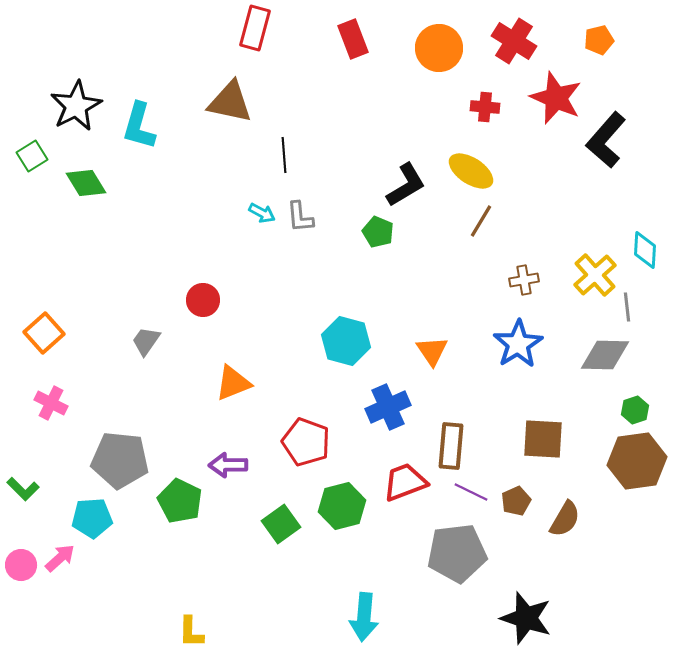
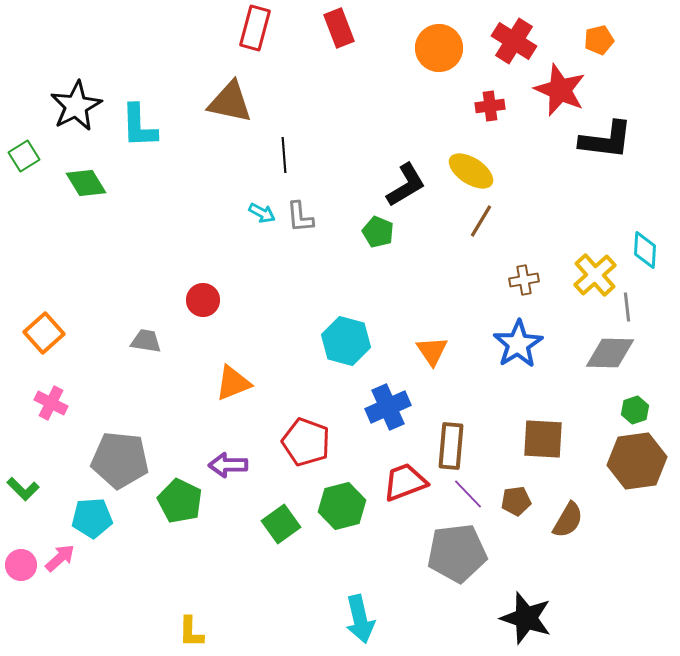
red rectangle at (353, 39): moved 14 px left, 11 px up
red star at (556, 98): moved 4 px right, 8 px up
red cross at (485, 107): moved 5 px right, 1 px up; rotated 12 degrees counterclockwise
cyan L-shape at (139, 126): rotated 18 degrees counterclockwise
black L-shape at (606, 140): rotated 124 degrees counterclockwise
green square at (32, 156): moved 8 px left
gray trapezoid at (146, 341): rotated 64 degrees clockwise
gray diamond at (605, 355): moved 5 px right, 2 px up
purple line at (471, 492): moved 3 px left, 2 px down; rotated 20 degrees clockwise
brown pentagon at (516, 501): rotated 16 degrees clockwise
brown semicircle at (565, 519): moved 3 px right, 1 px down
cyan arrow at (364, 617): moved 4 px left, 2 px down; rotated 18 degrees counterclockwise
